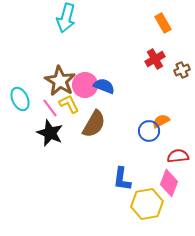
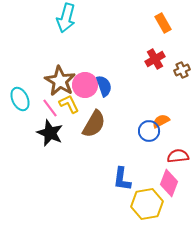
blue semicircle: rotated 50 degrees clockwise
